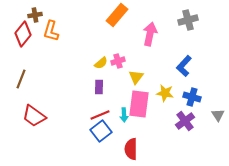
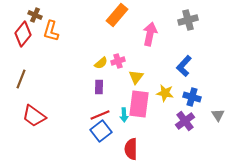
brown cross: rotated 32 degrees clockwise
